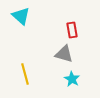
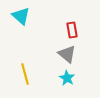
gray triangle: moved 3 px right; rotated 24 degrees clockwise
cyan star: moved 5 px left, 1 px up
